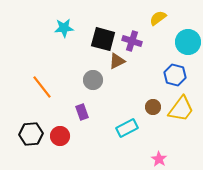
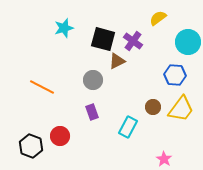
cyan star: rotated 12 degrees counterclockwise
purple cross: moved 1 px right; rotated 18 degrees clockwise
blue hexagon: rotated 10 degrees counterclockwise
orange line: rotated 25 degrees counterclockwise
purple rectangle: moved 10 px right
cyan rectangle: moved 1 px right, 1 px up; rotated 35 degrees counterclockwise
black hexagon: moved 12 px down; rotated 25 degrees clockwise
pink star: moved 5 px right
